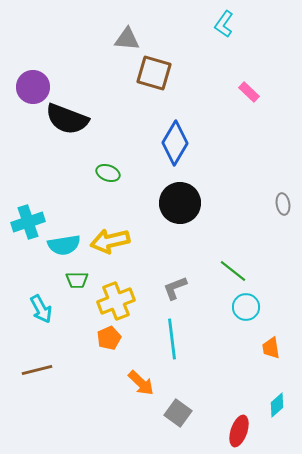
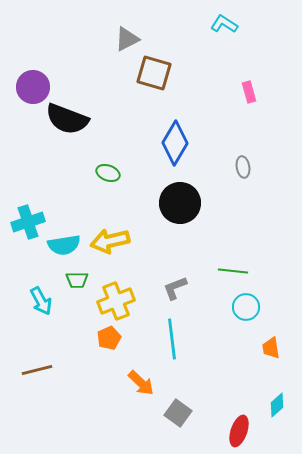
cyan L-shape: rotated 88 degrees clockwise
gray triangle: rotated 32 degrees counterclockwise
pink rectangle: rotated 30 degrees clockwise
gray ellipse: moved 40 px left, 37 px up
green line: rotated 32 degrees counterclockwise
cyan arrow: moved 8 px up
